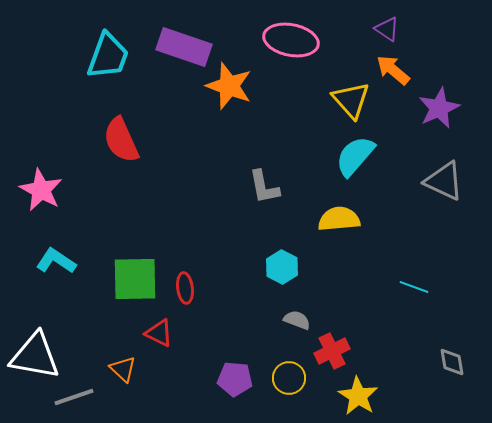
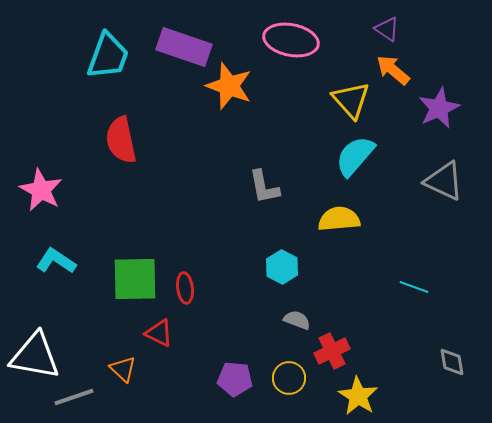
red semicircle: rotated 12 degrees clockwise
